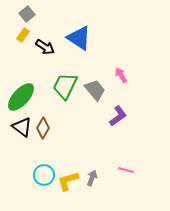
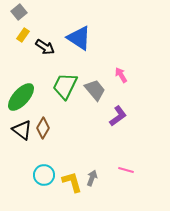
gray square: moved 8 px left, 2 px up
black triangle: moved 3 px down
yellow L-shape: moved 4 px right, 1 px down; rotated 90 degrees clockwise
